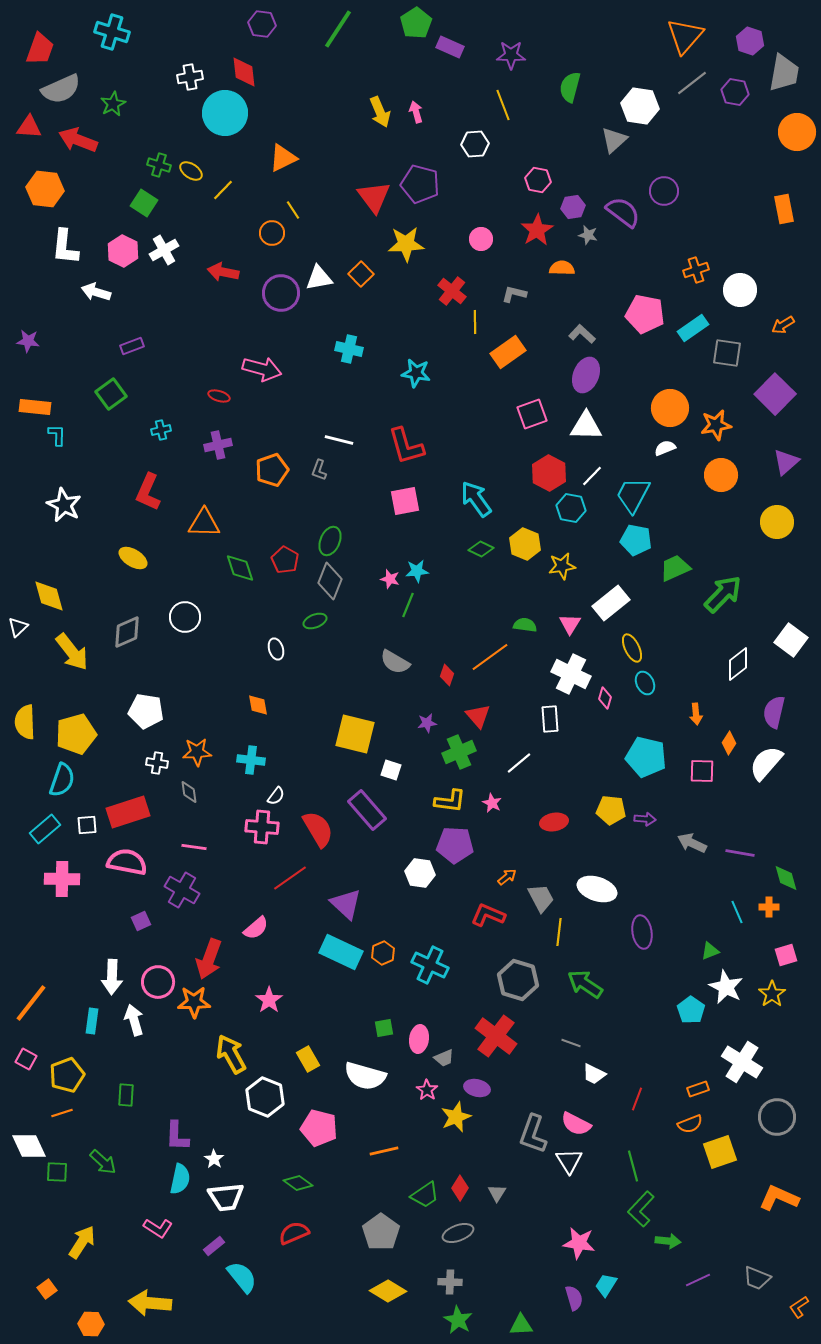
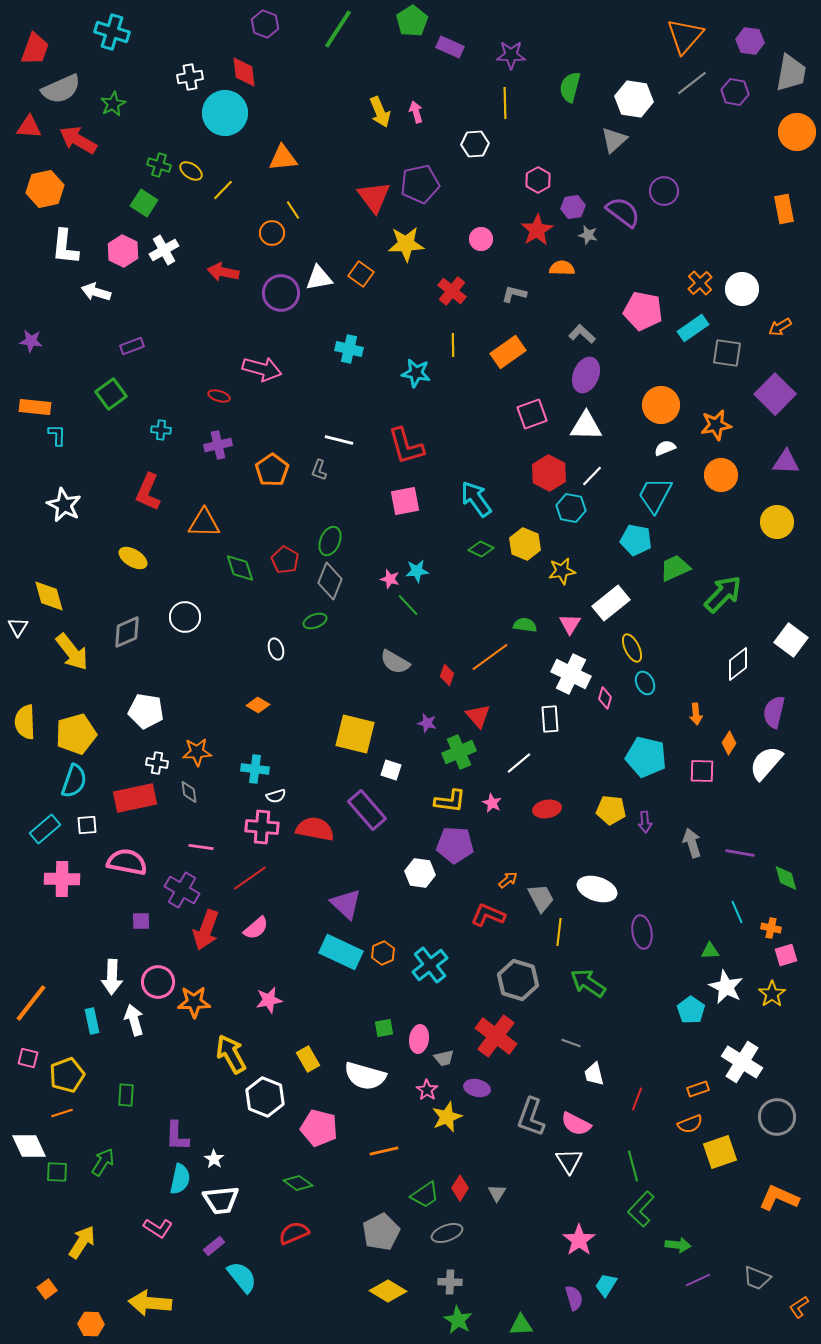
green pentagon at (416, 23): moved 4 px left, 2 px up
purple hexagon at (262, 24): moved 3 px right; rotated 12 degrees clockwise
purple hexagon at (750, 41): rotated 12 degrees counterclockwise
red trapezoid at (40, 49): moved 5 px left
gray trapezoid at (784, 73): moved 7 px right
yellow line at (503, 105): moved 2 px right, 2 px up; rotated 20 degrees clockwise
white hexagon at (640, 106): moved 6 px left, 7 px up
red arrow at (78, 140): rotated 9 degrees clockwise
orange triangle at (283, 158): rotated 20 degrees clockwise
pink hexagon at (538, 180): rotated 20 degrees clockwise
purple pentagon at (420, 184): rotated 27 degrees counterclockwise
orange hexagon at (45, 189): rotated 18 degrees counterclockwise
orange cross at (696, 270): moved 4 px right, 13 px down; rotated 25 degrees counterclockwise
orange square at (361, 274): rotated 10 degrees counterclockwise
white circle at (740, 290): moved 2 px right, 1 px up
pink pentagon at (645, 314): moved 2 px left, 3 px up
yellow line at (475, 322): moved 22 px left, 23 px down
orange arrow at (783, 325): moved 3 px left, 2 px down
purple star at (28, 341): moved 3 px right
orange circle at (670, 408): moved 9 px left, 3 px up
cyan cross at (161, 430): rotated 18 degrees clockwise
purple triangle at (786, 462): rotated 44 degrees clockwise
orange pentagon at (272, 470): rotated 16 degrees counterclockwise
cyan trapezoid at (633, 495): moved 22 px right
yellow star at (562, 566): moved 5 px down
green line at (408, 605): rotated 65 degrees counterclockwise
white triangle at (18, 627): rotated 15 degrees counterclockwise
orange diamond at (258, 705): rotated 50 degrees counterclockwise
purple star at (427, 723): rotated 24 degrees clockwise
cyan cross at (251, 760): moved 4 px right, 9 px down
cyan semicircle at (62, 780): moved 12 px right, 1 px down
white semicircle at (276, 796): rotated 36 degrees clockwise
red rectangle at (128, 812): moved 7 px right, 14 px up; rotated 6 degrees clockwise
purple arrow at (645, 819): moved 3 px down; rotated 80 degrees clockwise
red ellipse at (554, 822): moved 7 px left, 13 px up
red semicircle at (318, 829): moved 3 px left; rotated 48 degrees counterclockwise
gray arrow at (692, 843): rotated 48 degrees clockwise
pink line at (194, 847): moved 7 px right
orange arrow at (507, 877): moved 1 px right, 3 px down
red line at (290, 878): moved 40 px left
orange cross at (769, 907): moved 2 px right, 21 px down; rotated 12 degrees clockwise
purple square at (141, 921): rotated 24 degrees clockwise
green triangle at (710, 951): rotated 18 degrees clockwise
red arrow at (209, 959): moved 3 px left, 29 px up
cyan cross at (430, 965): rotated 27 degrees clockwise
green arrow at (585, 984): moved 3 px right, 1 px up
pink star at (269, 1000): rotated 24 degrees clockwise
cyan rectangle at (92, 1021): rotated 20 degrees counterclockwise
gray trapezoid at (444, 1058): rotated 10 degrees clockwise
pink square at (26, 1059): moved 2 px right, 1 px up; rotated 15 degrees counterclockwise
white trapezoid at (594, 1074): rotated 50 degrees clockwise
yellow star at (456, 1117): moved 9 px left
gray L-shape at (533, 1134): moved 2 px left, 17 px up
green arrow at (103, 1162): rotated 100 degrees counterclockwise
white trapezoid at (226, 1197): moved 5 px left, 3 px down
gray pentagon at (381, 1232): rotated 9 degrees clockwise
gray ellipse at (458, 1233): moved 11 px left
green arrow at (668, 1241): moved 10 px right, 4 px down
pink star at (579, 1243): moved 3 px up; rotated 28 degrees clockwise
